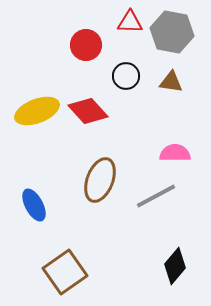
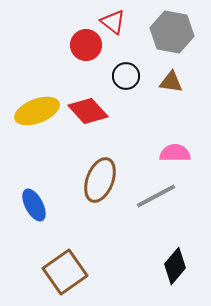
red triangle: moved 17 px left; rotated 36 degrees clockwise
